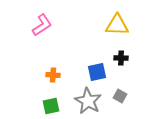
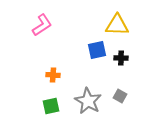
blue square: moved 22 px up
